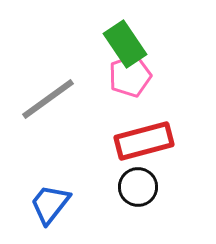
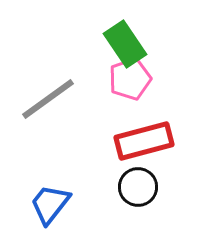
pink pentagon: moved 3 px down
